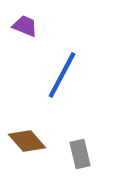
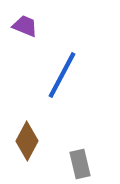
brown diamond: rotated 69 degrees clockwise
gray rectangle: moved 10 px down
